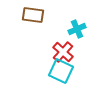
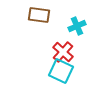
brown rectangle: moved 6 px right
cyan cross: moved 3 px up
